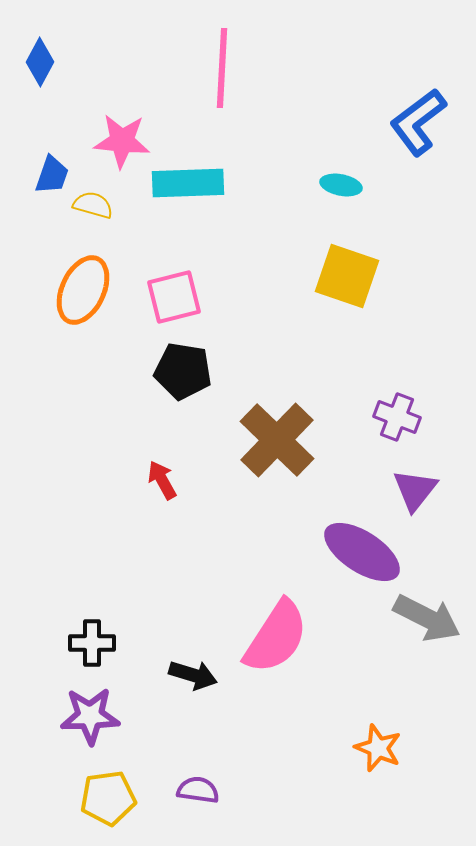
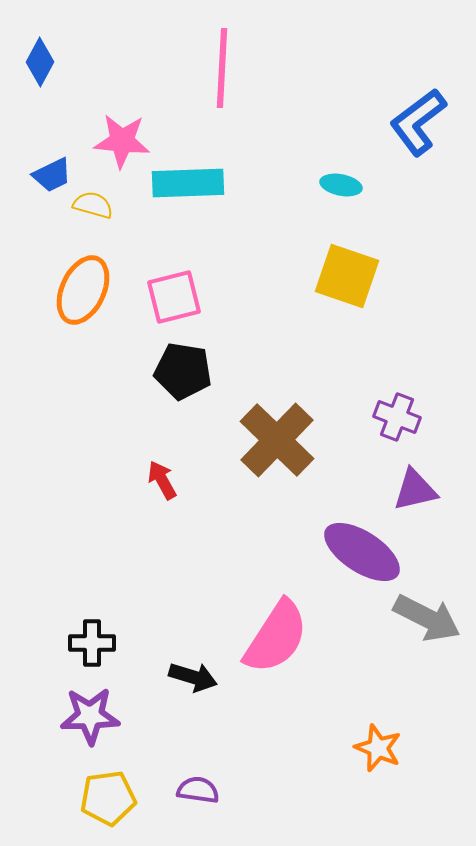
blue trapezoid: rotated 45 degrees clockwise
purple triangle: rotated 39 degrees clockwise
black arrow: moved 2 px down
